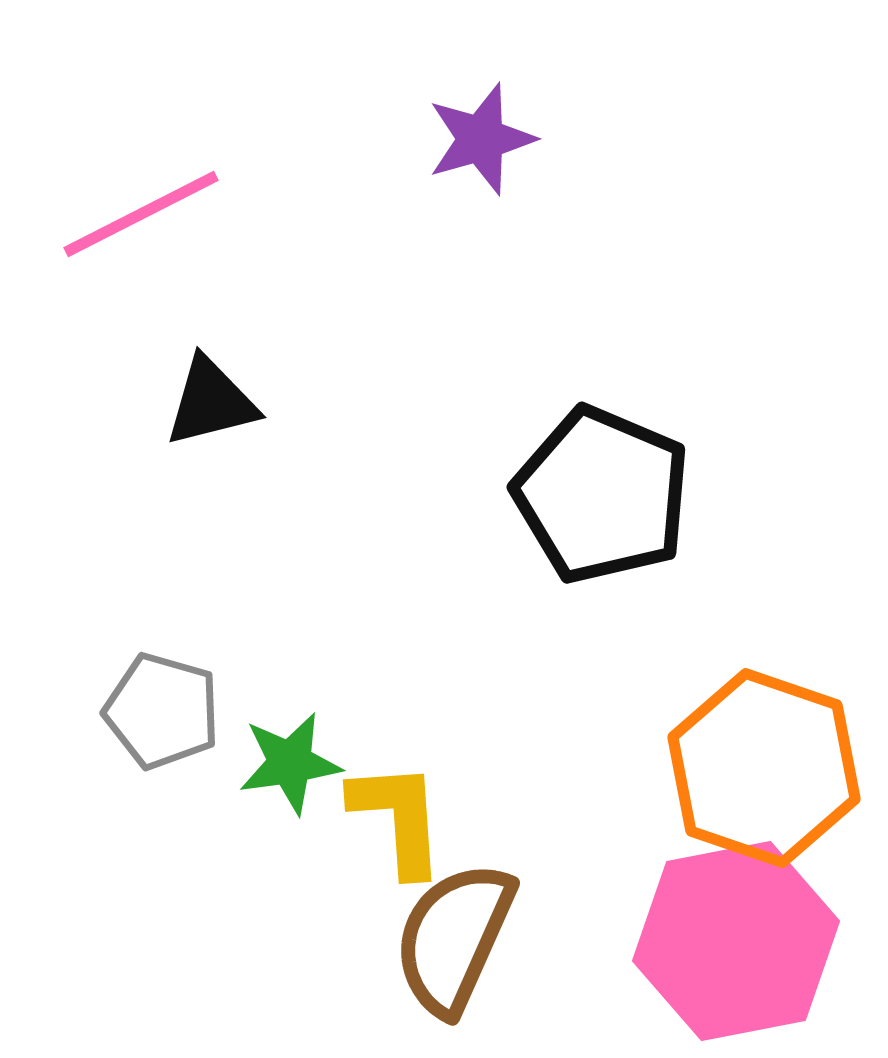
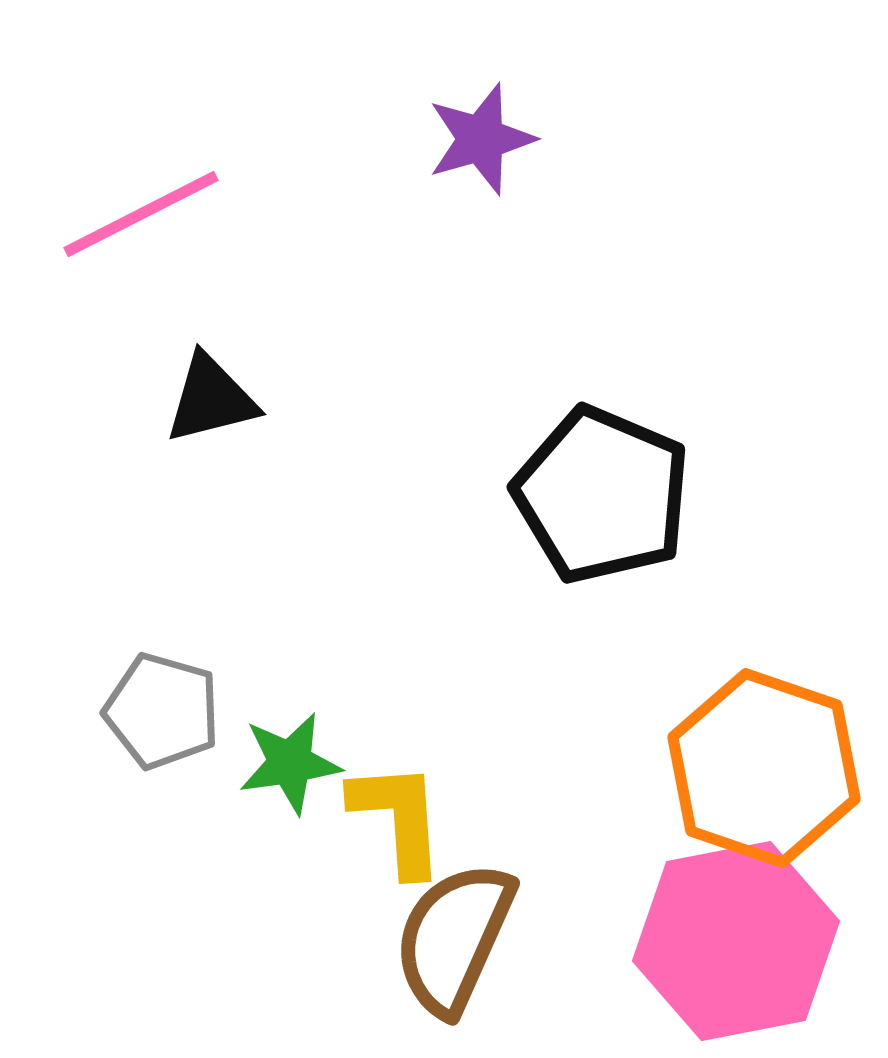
black triangle: moved 3 px up
